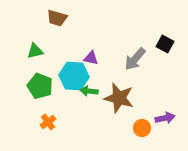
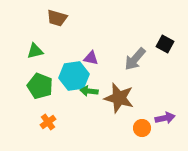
cyan hexagon: rotated 12 degrees counterclockwise
